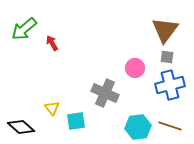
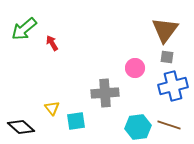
blue cross: moved 3 px right, 1 px down
gray cross: rotated 28 degrees counterclockwise
brown line: moved 1 px left, 1 px up
